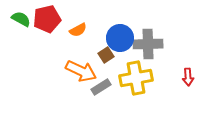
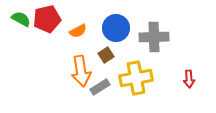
orange semicircle: moved 1 px down
blue circle: moved 4 px left, 10 px up
gray cross: moved 6 px right, 7 px up
orange arrow: rotated 56 degrees clockwise
red arrow: moved 1 px right, 2 px down
gray rectangle: moved 1 px left
